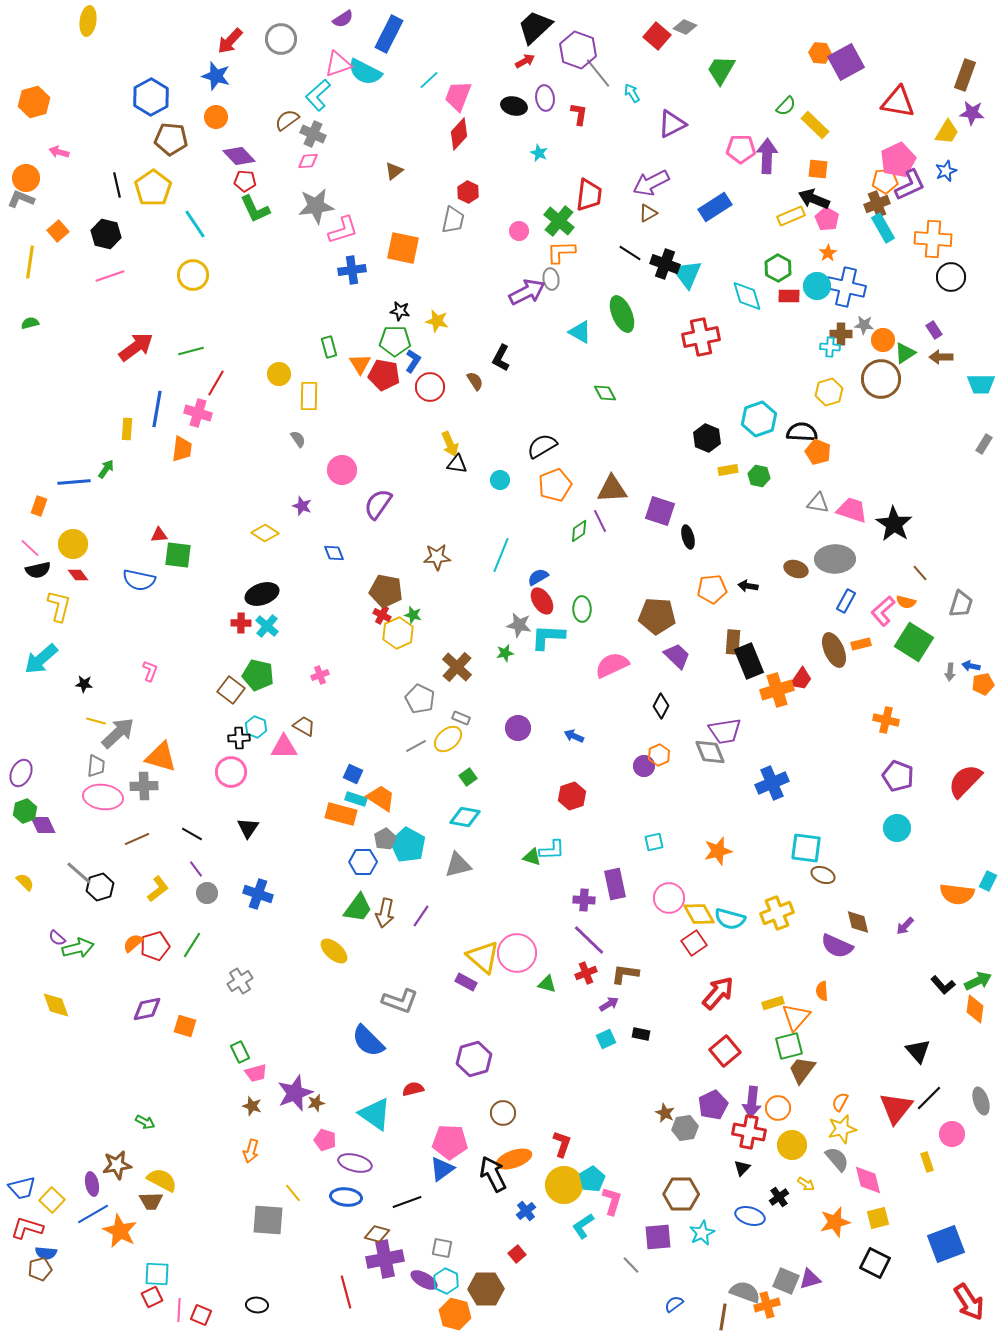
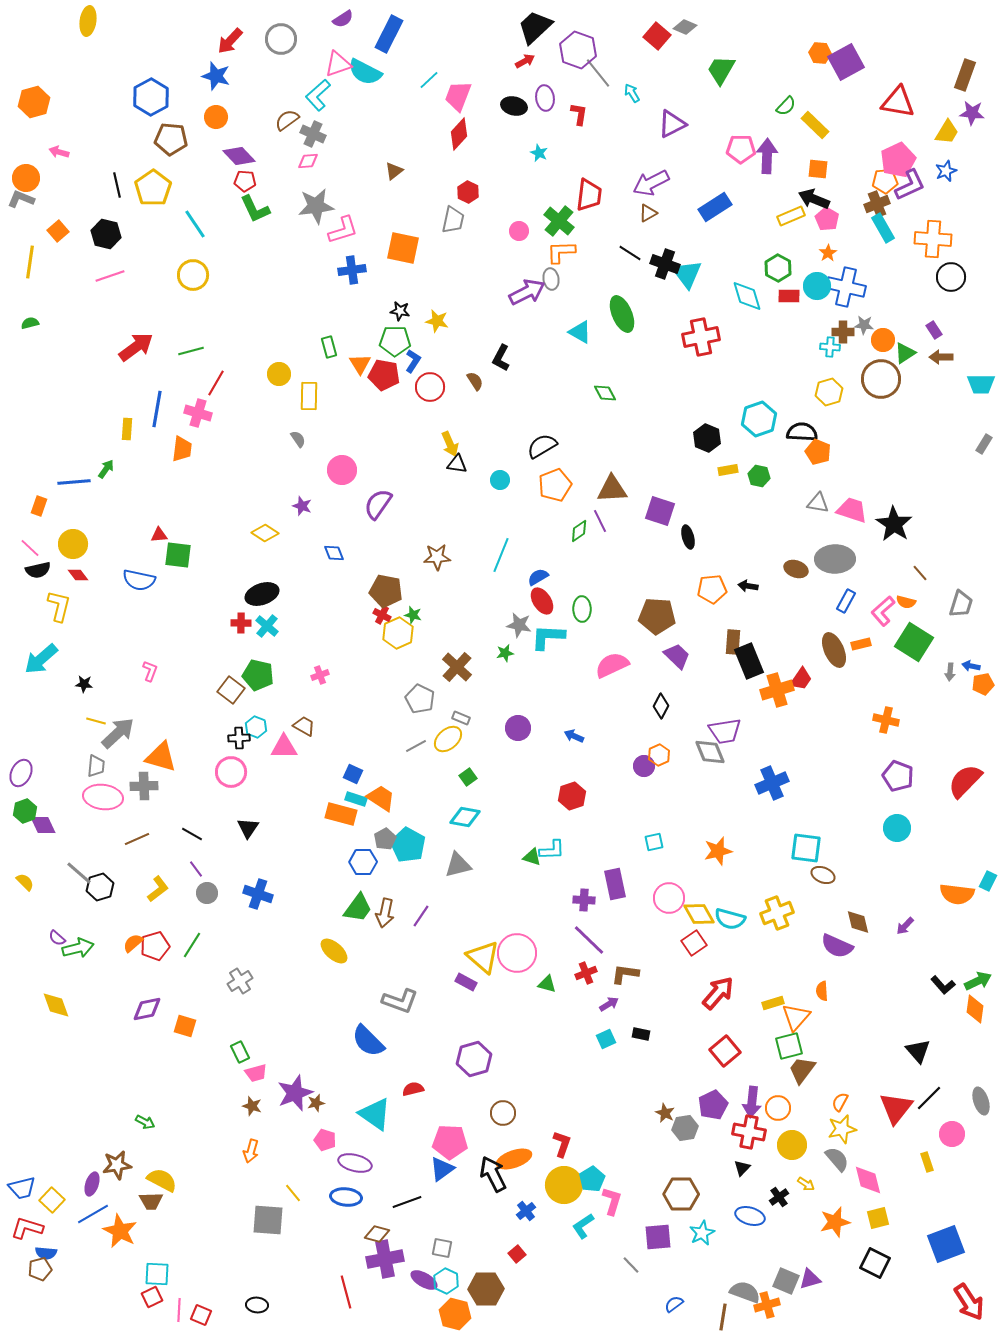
brown cross at (841, 334): moved 2 px right, 2 px up
purple ellipse at (92, 1184): rotated 30 degrees clockwise
